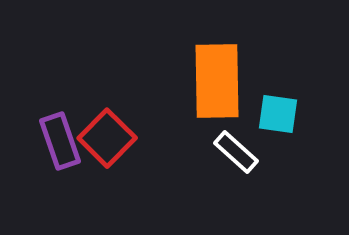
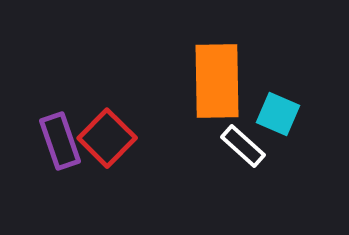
cyan square: rotated 15 degrees clockwise
white rectangle: moved 7 px right, 6 px up
